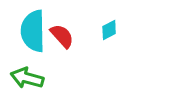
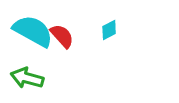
cyan semicircle: rotated 120 degrees clockwise
